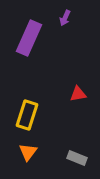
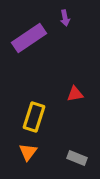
purple arrow: rotated 35 degrees counterclockwise
purple rectangle: rotated 32 degrees clockwise
red triangle: moved 3 px left
yellow rectangle: moved 7 px right, 2 px down
